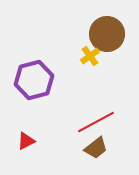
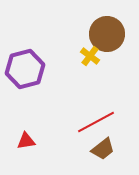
yellow cross: rotated 18 degrees counterclockwise
purple hexagon: moved 9 px left, 11 px up
red triangle: rotated 18 degrees clockwise
brown trapezoid: moved 7 px right, 1 px down
